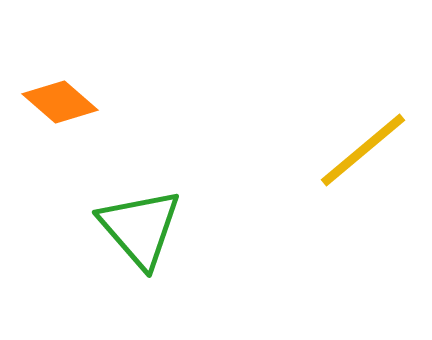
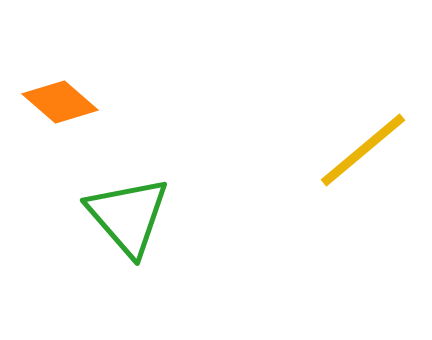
green triangle: moved 12 px left, 12 px up
